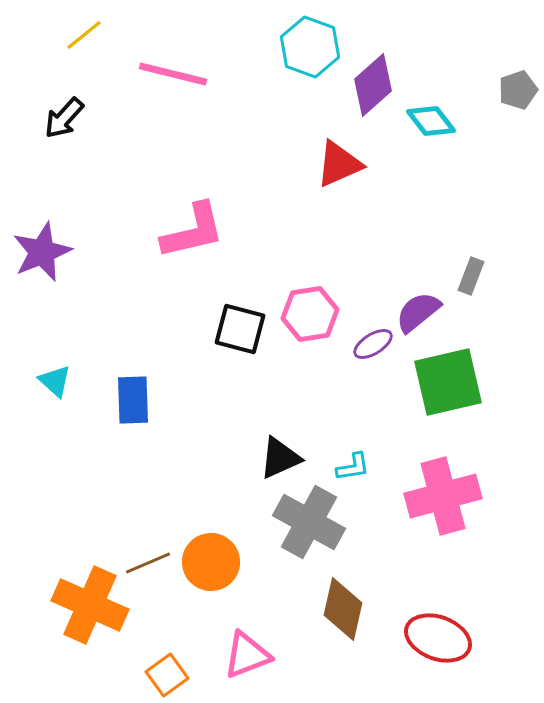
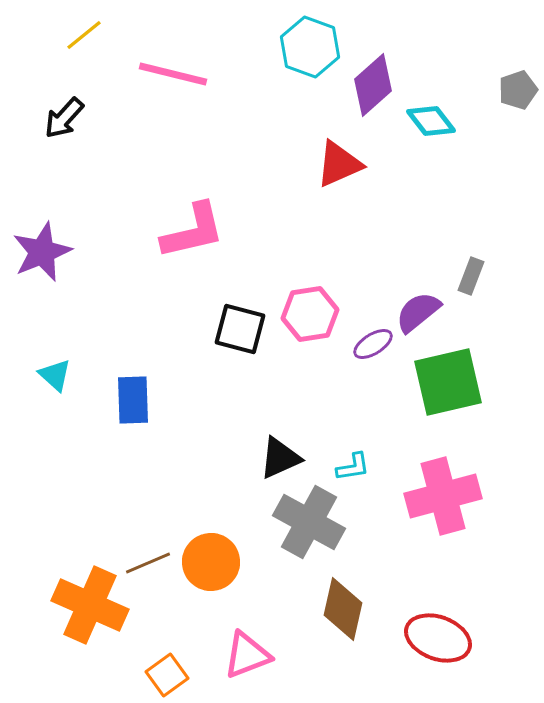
cyan triangle: moved 6 px up
